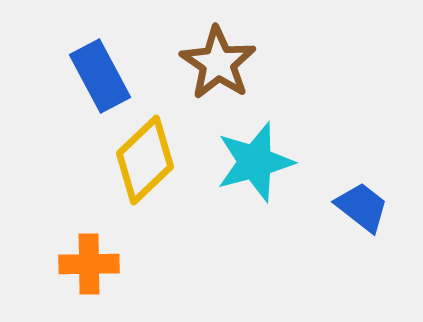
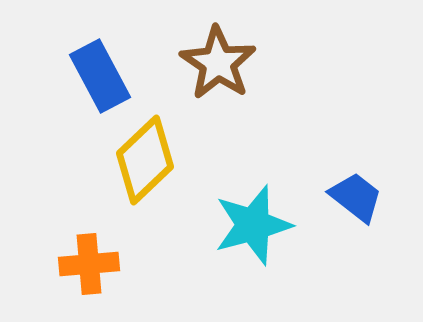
cyan star: moved 2 px left, 63 px down
blue trapezoid: moved 6 px left, 10 px up
orange cross: rotated 4 degrees counterclockwise
